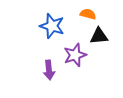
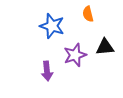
orange semicircle: rotated 119 degrees counterclockwise
black triangle: moved 6 px right, 11 px down
purple arrow: moved 2 px left, 1 px down
